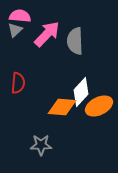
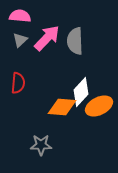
gray triangle: moved 5 px right, 10 px down
pink arrow: moved 4 px down
